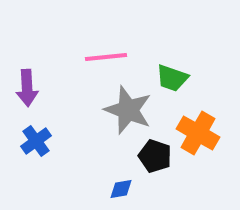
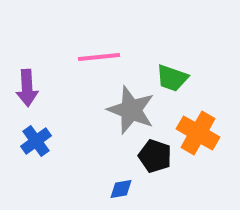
pink line: moved 7 px left
gray star: moved 3 px right
